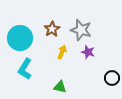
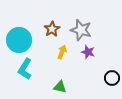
cyan circle: moved 1 px left, 2 px down
